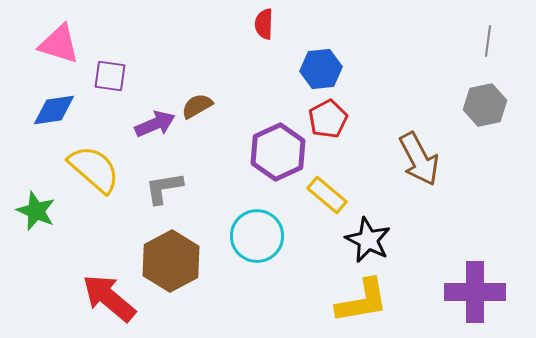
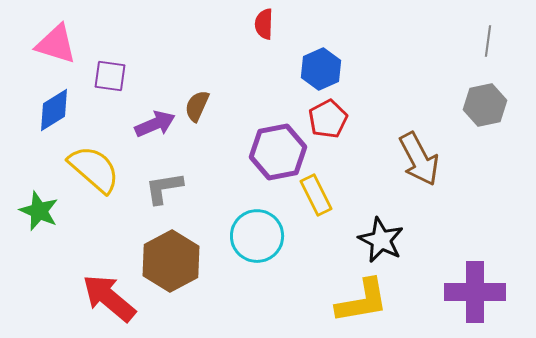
pink triangle: moved 3 px left
blue hexagon: rotated 18 degrees counterclockwise
brown semicircle: rotated 36 degrees counterclockwise
blue diamond: rotated 24 degrees counterclockwise
purple hexagon: rotated 14 degrees clockwise
yellow rectangle: moved 11 px left; rotated 24 degrees clockwise
green star: moved 3 px right
black star: moved 13 px right
